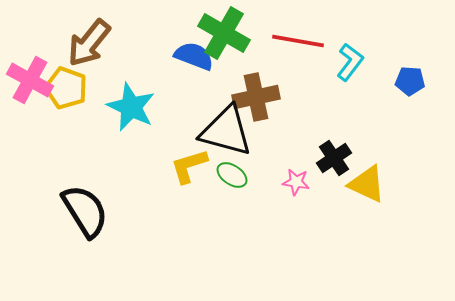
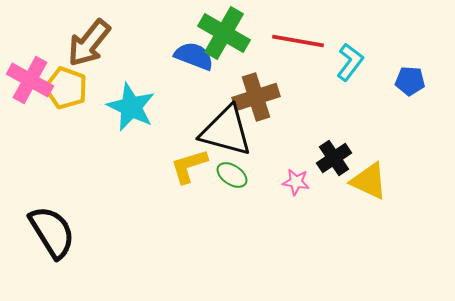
brown cross: rotated 6 degrees counterclockwise
yellow triangle: moved 2 px right, 3 px up
black semicircle: moved 33 px left, 21 px down
